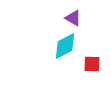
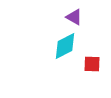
purple triangle: moved 1 px right, 1 px up
